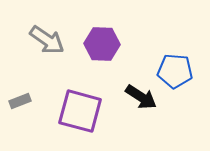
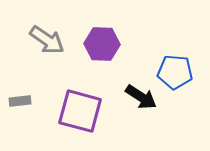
blue pentagon: moved 1 px down
gray rectangle: rotated 15 degrees clockwise
